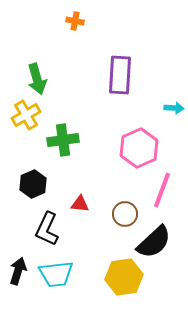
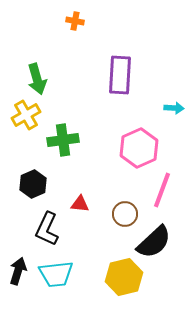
yellow hexagon: rotated 6 degrees counterclockwise
